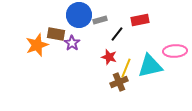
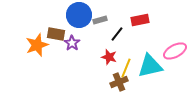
pink ellipse: rotated 25 degrees counterclockwise
